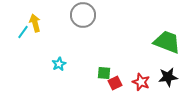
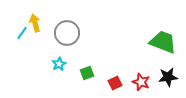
gray circle: moved 16 px left, 18 px down
cyan line: moved 1 px left, 1 px down
green trapezoid: moved 4 px left
green square: moved 17 px left; rotated 24 degrees counterclockwise
